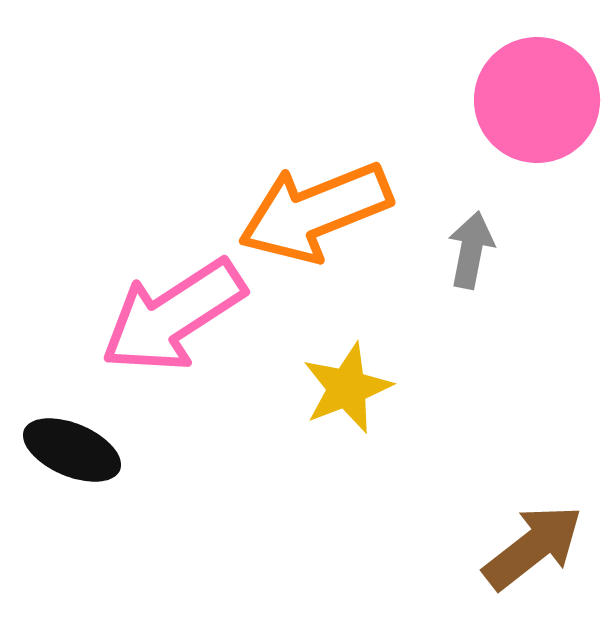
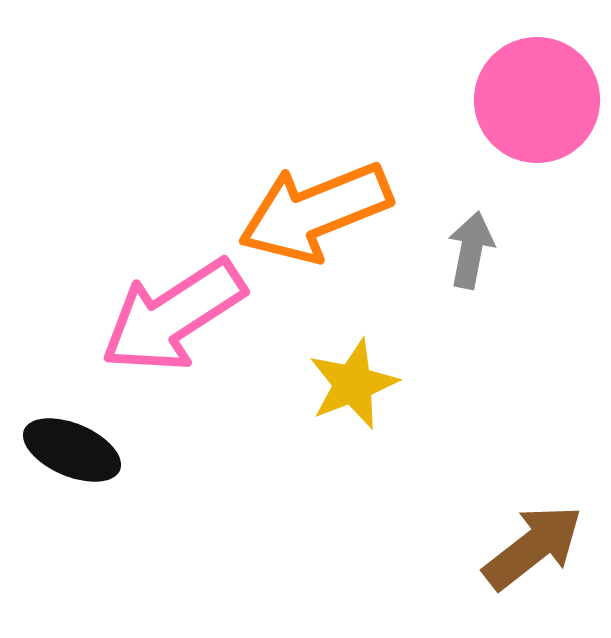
yellow star: moved 6 px right, 4 px up
